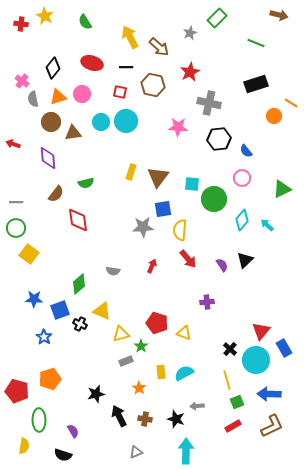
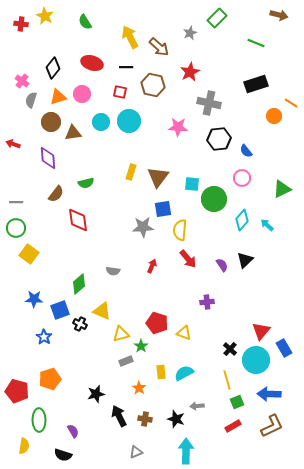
gray semicircle at (33, 99): moved 2 px left, 1 px down; rotated 28 degrees clockwise
cyan circle at (126, 121): moved 3 px right
